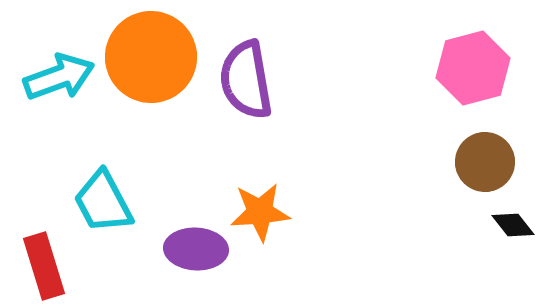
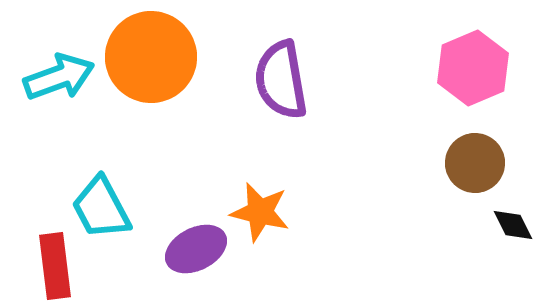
pink hexagon: rotated 8 degrees counterclockwise
purple semicircle: moved 35 px right
brown circle: moved 10 px left, 1 px down
cyan trapezoid: moved 2 px left, 6 px down
orange star: rotated 18 degrees clockwise
black diamond: rotated 12 degrees clockwise
purple ellipse: rotated 30 degrees counterclockwise
red rectangle: moved 11 px right; rotated 10 degrees clockwise
